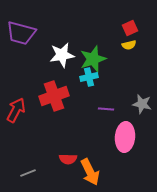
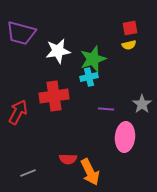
red square: rotated 14 degrees clockwise
white star: moved 4 px left, 4 px up
red cross: rotated 12 degrees clockwise
gray star: rotated 24 degrees clockwise
red arrow: moved 2 px right, 2 px down
